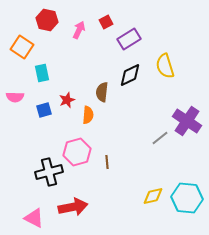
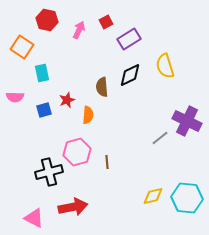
brown semicircle: moved 5 px up; rotated 12 degrees counterclockwise
purple cross: rotated 8 degrees counterclockwise
